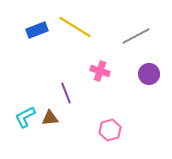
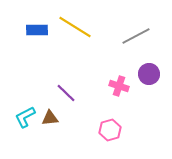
blue rectangle: rotated 20 degrees clockwise
pink cross: moved 19 px right, 15 px down
purple line: rotated 25 degrees counterclockwise
